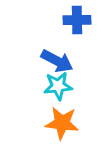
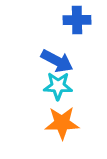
cyan star: rotated 8 degrees clockwise
orange star: rotated 8 degrees counterclockwise
